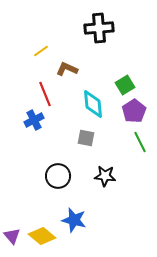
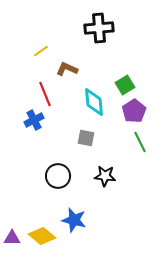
cyan diamond: moved 1 px right, 2 px up
purple triangle: moved 2 px down; rotated 48 degrees counterclockwise
